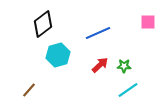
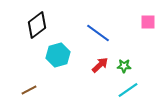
black diamond: moved 6 px left, 1 px down
blue line: rotated 60 degrees clockwise
brown line: rotated 21 degrees clockwise
